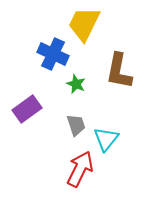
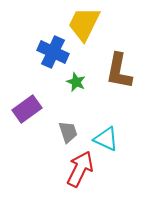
blue cross: moved 2 px up
green star: moved 2 px up
gray trapezoid: moved 8 px left, 7 px down
cyan triangle: rotated 44 degrees counterclockwise
